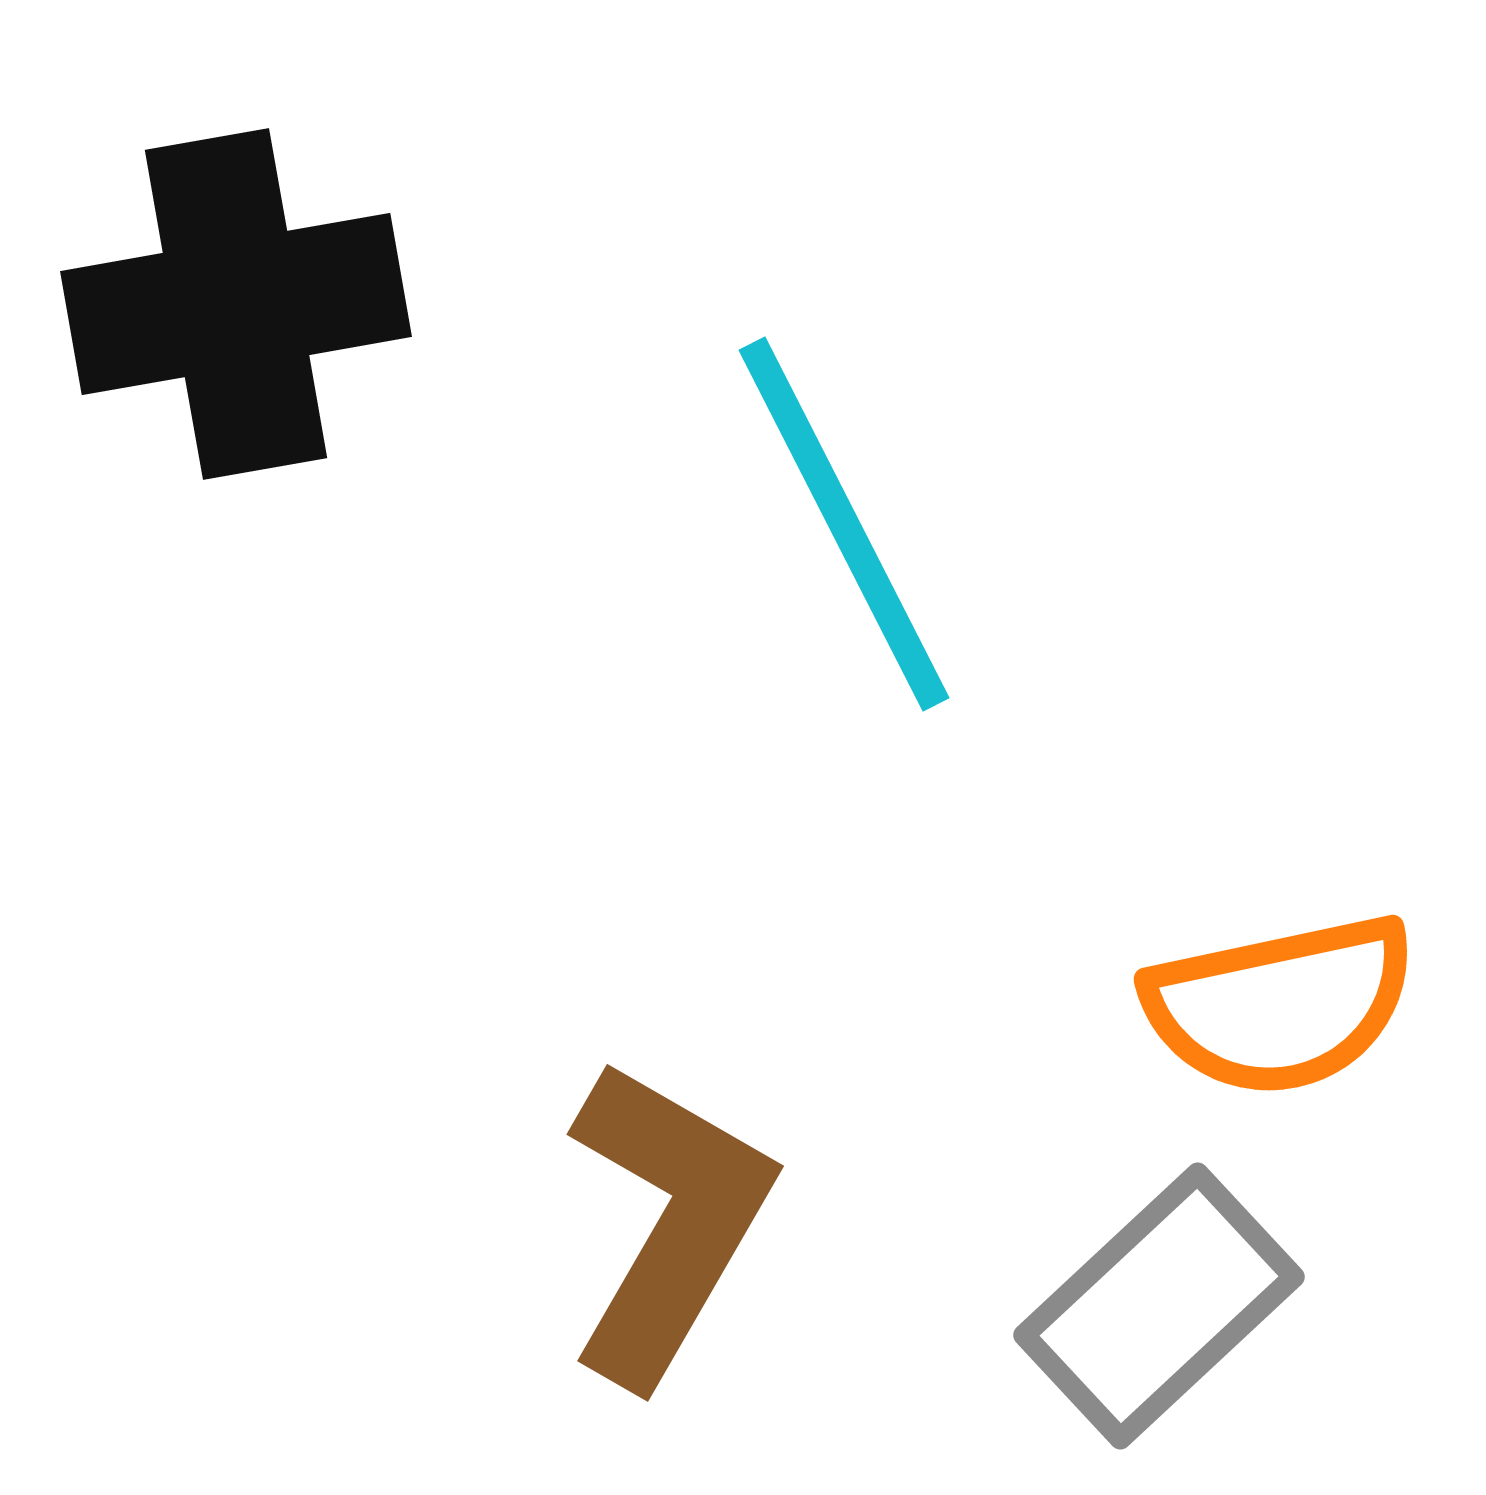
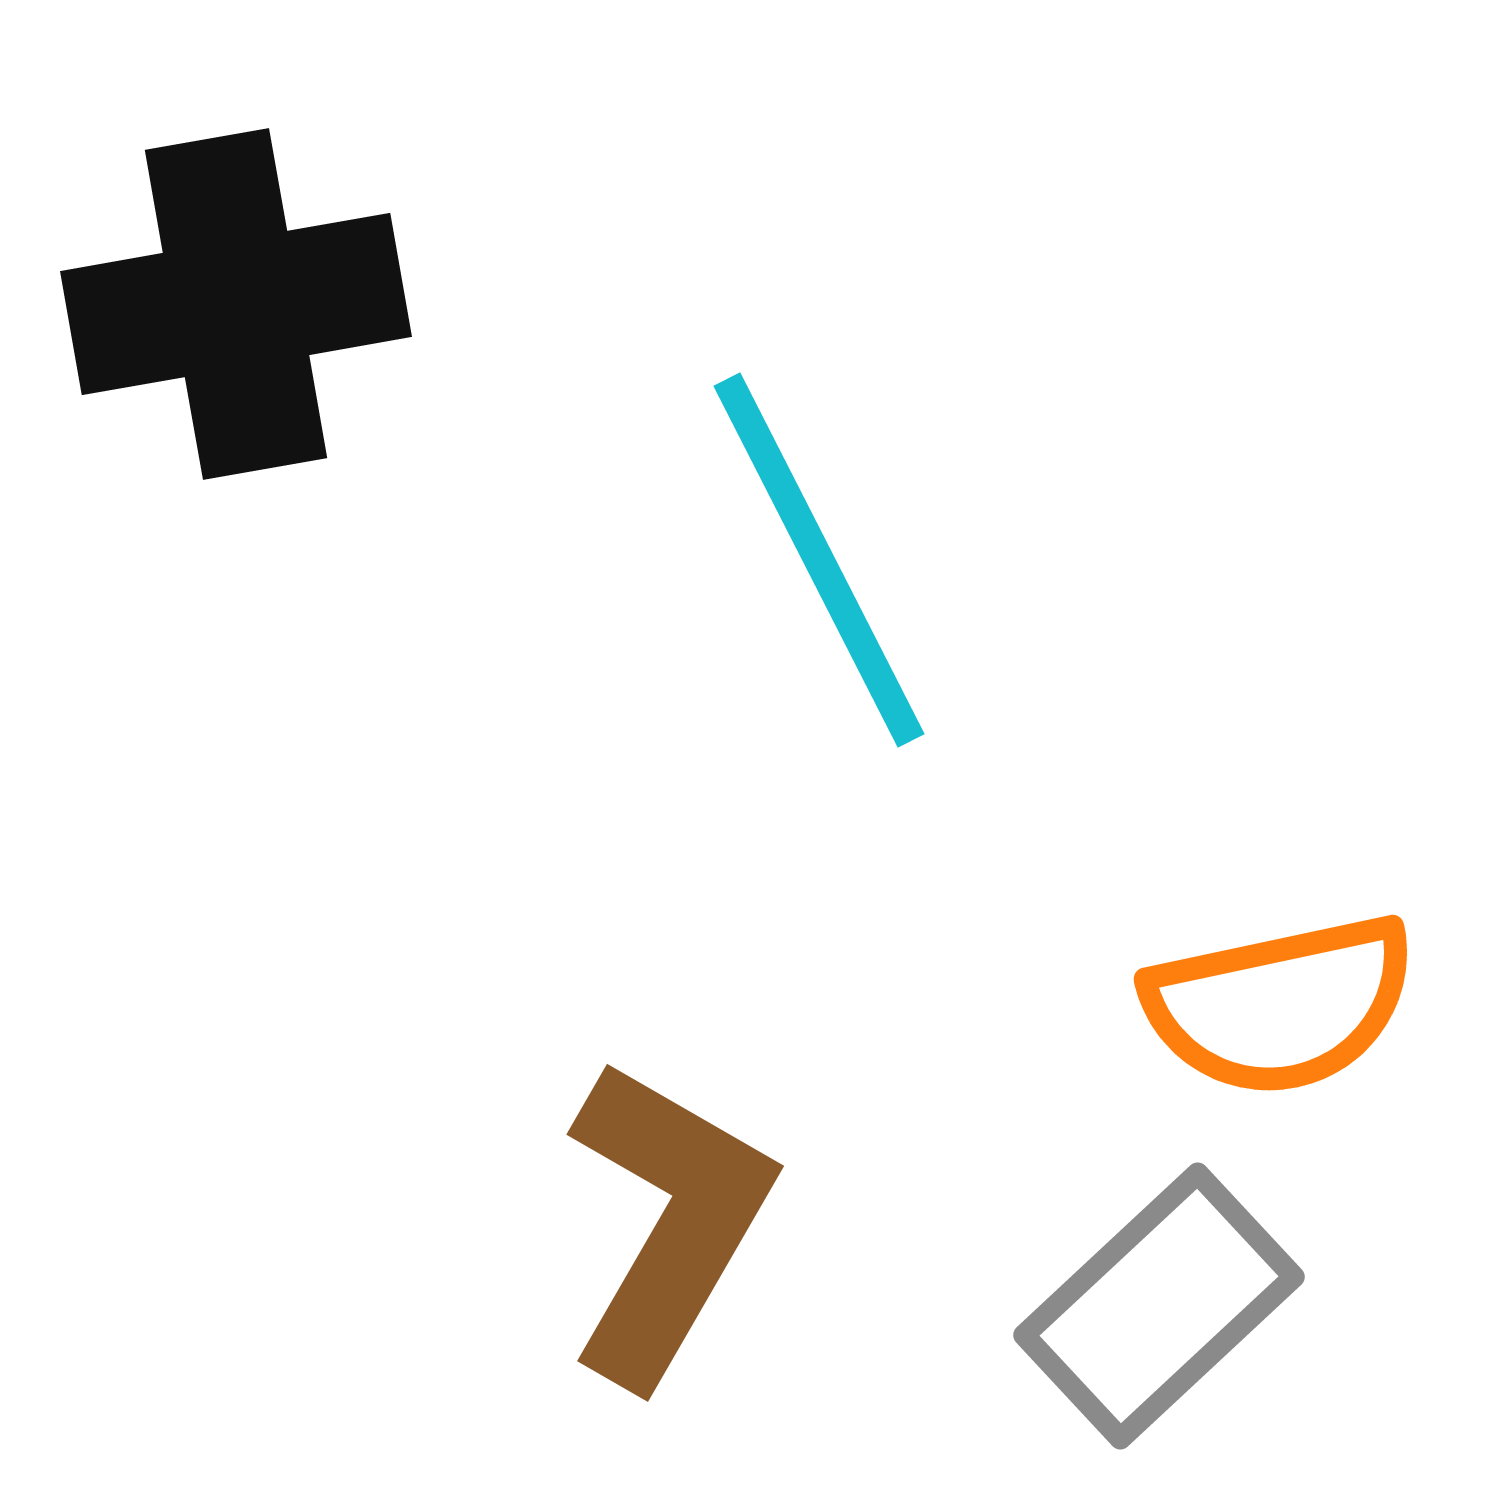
cyan line: moved 25 px left, 36 px down
